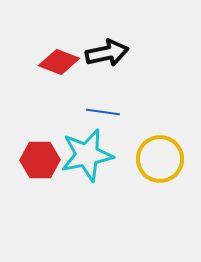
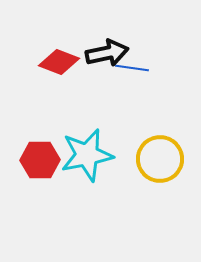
blue line: moved 29 px right, 44 px up
